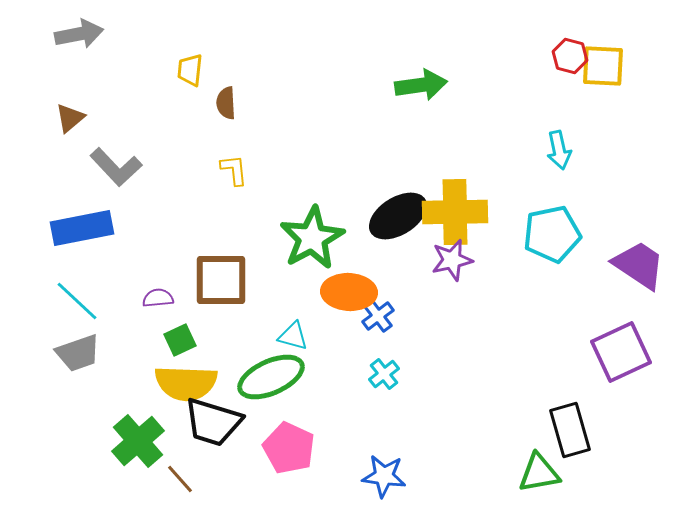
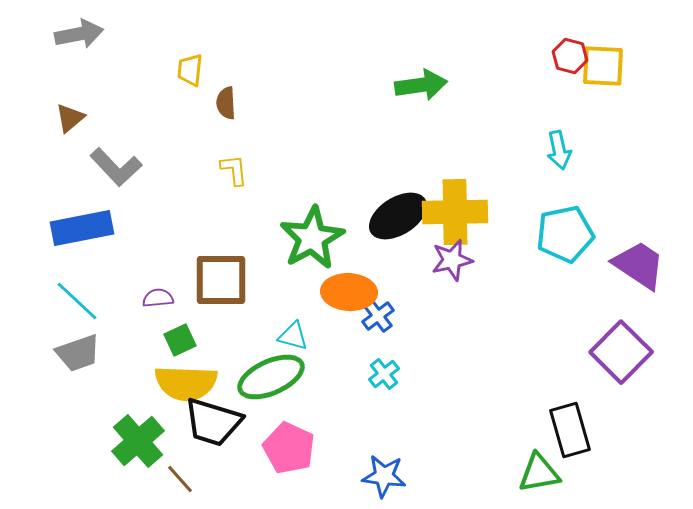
cyan pentagon: moved 13 px right
purple square: rotated 20 degrees counterclockwise
